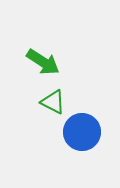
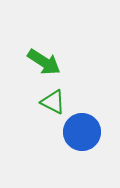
green arrow: moved 1 px right
